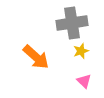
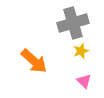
gray cross: moved 1 px right; rotated 8 degrees counterclockwise
orange arrow: moved 2 px left, 4 px down
